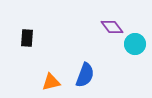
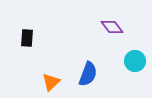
cyan circle: moved 17 px down
blue semicircle: moved 3 px right, 1 px up
orange triangle: rotated 30 degrees counterclockwise
